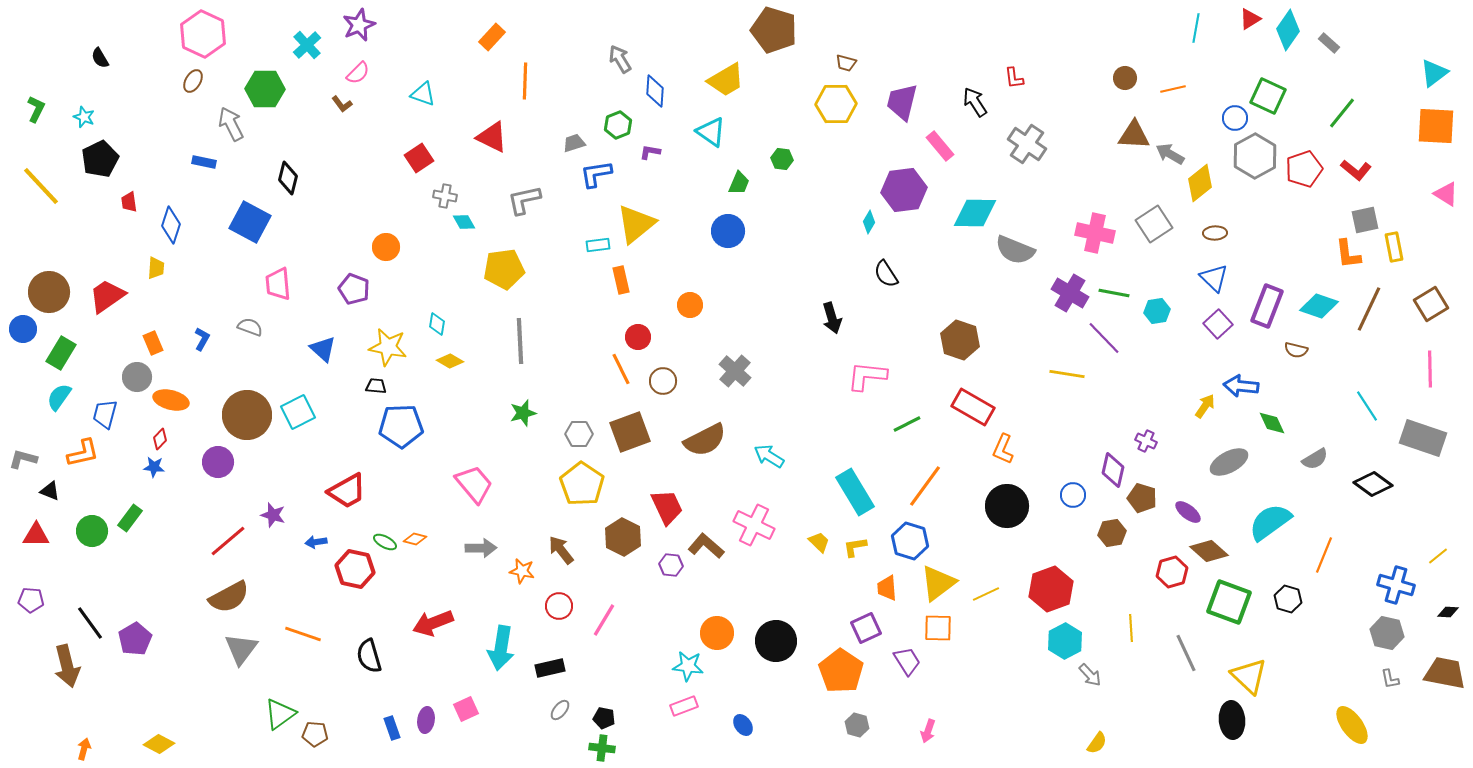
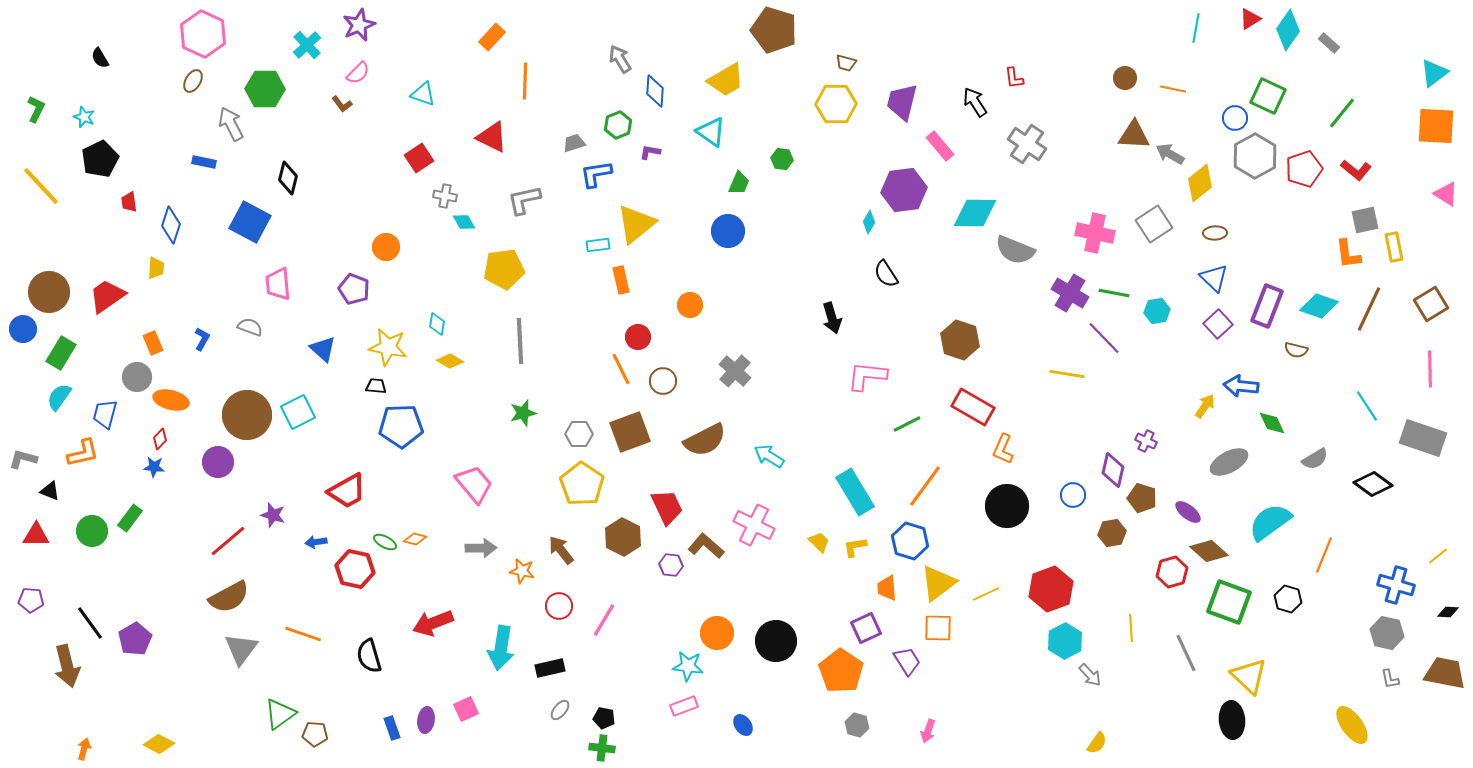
orange line at (1173, 89): rotated 25 degrees clockwise
